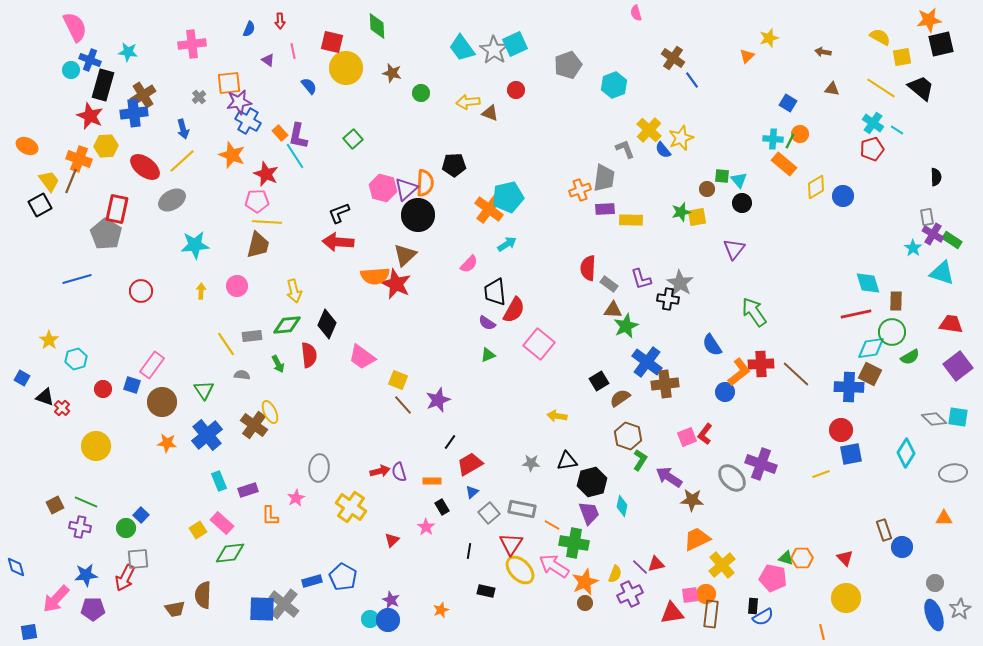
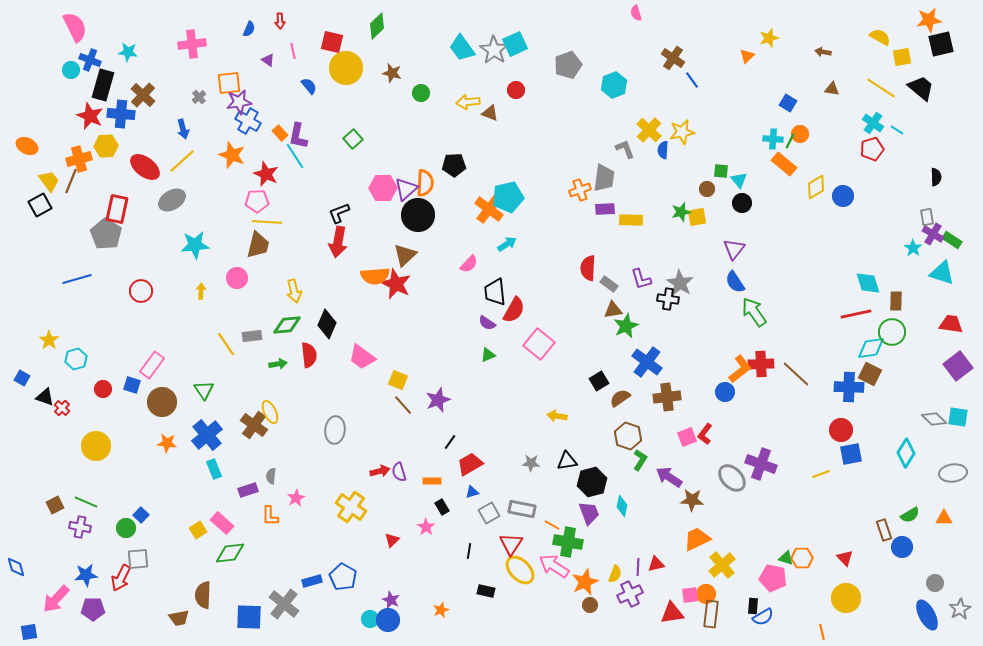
green diamond at (377, 26): rotated 48 degrees clockwise
brown cross at (143, 95): rotated 15 degrees counterclockwise
blue cross at (134, 113): moved 13 px left, 1 px down; rotated 12 degrees clockwise
yellow star at (681, 138): moved 1 px right, 6 px up; rotated 10 degrees clockwise
blue semicircle at (663, 150): rotated 42 degrees clockwise
orange cross at (79, 159): rotated 35 degrees counterclockwise
green square at (722, 176): moved 1 px left, 5 px up
pink hexagon at (383, 188): rotated 16 degrees counterclockwise
red arrow at (338, 242): rotated 84 degrees counterclockwise
pink circle at (237, 286): moved 8 px up
brown triangle at (613, 310): rotated 12 degrees counterclockwise
blue semicircle at (712, 345): moved 23 px right, 63 px up
green semicircle at (910, 357): moved 158 px down
green arrow at (278, 364): rotated 72 degrees counterclockwise
orange L-shape at (739, 372): moved 1 px right, 3 px up
gray semicircle at (242, 375): moved 29 px right, 101 px down; rotated 91 degrees counterclockwise
brown cross at (665, 384): moved 2 px right, 13 px down
gray ellipse at (319, 468): moved 16 px right, 38 px up
cyan rectangle at (219, 481): moved 5 px left, 12 px up
blue triangle at (472, 492): rotated 24 degrees clockwise
gray square at (489, 513): rotated 10 degrees clockwise
green cross at (574, 543): moved 6 px left, 1 px up
purple line at (640, 567): moved 2 px left; rotated 48 degrees clockwise
red arrow at (125, 578): moved 4 px left
brown circle at (585, 603): moved 5 px right, 2 px down
brown trapezoid at (175, 609): moved 4 px right, 9 px down
blue square at (262, 609): moved 13 px left, 8 px down
blue ellipse at (934, 615): moved 7 px left; rotated 8 degrees counterclockwise
